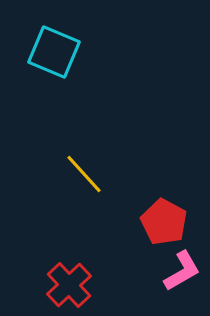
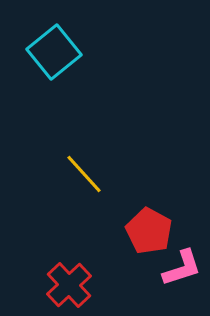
cyan square: rotated 28 degrees clockwise
red pentagon: moved 15 px left, 9 px down
pink L-shape: moved 3 px up; rotated 12 degrees clockwise
